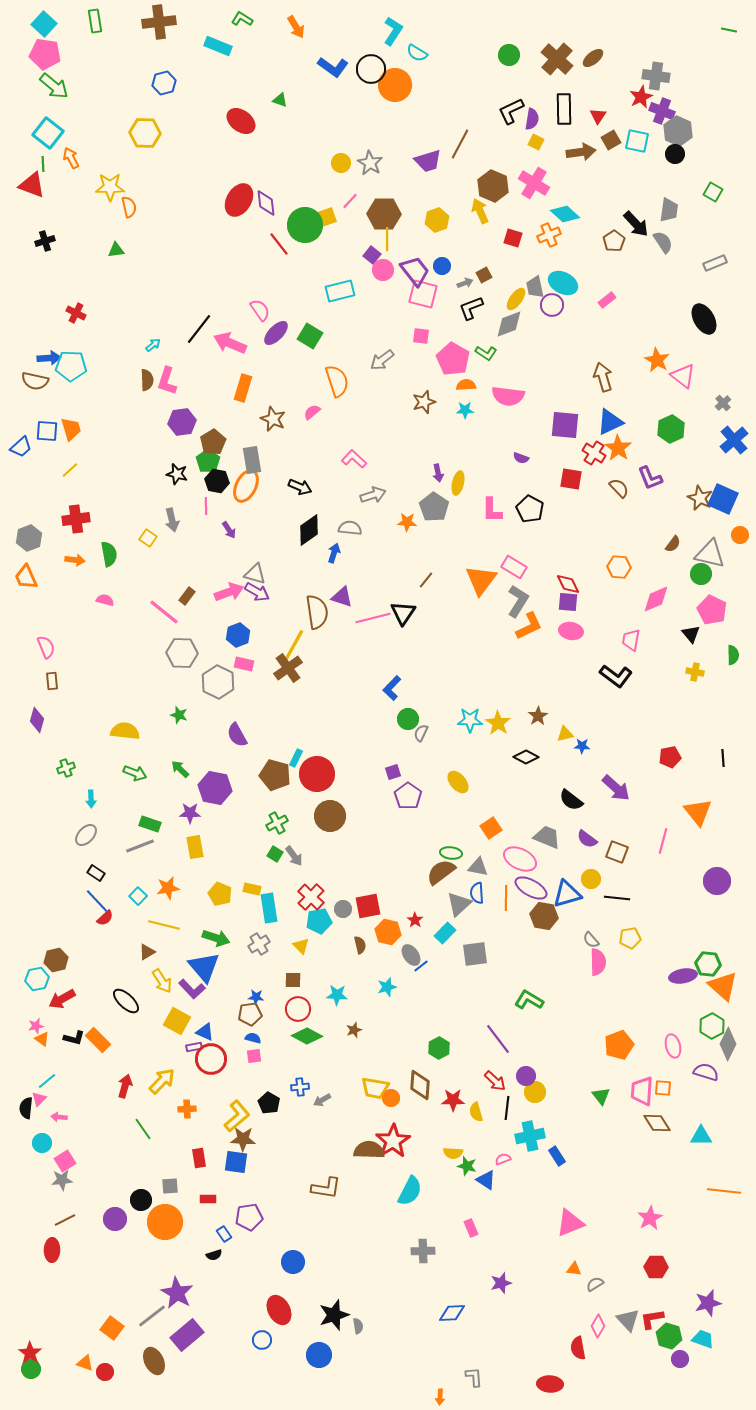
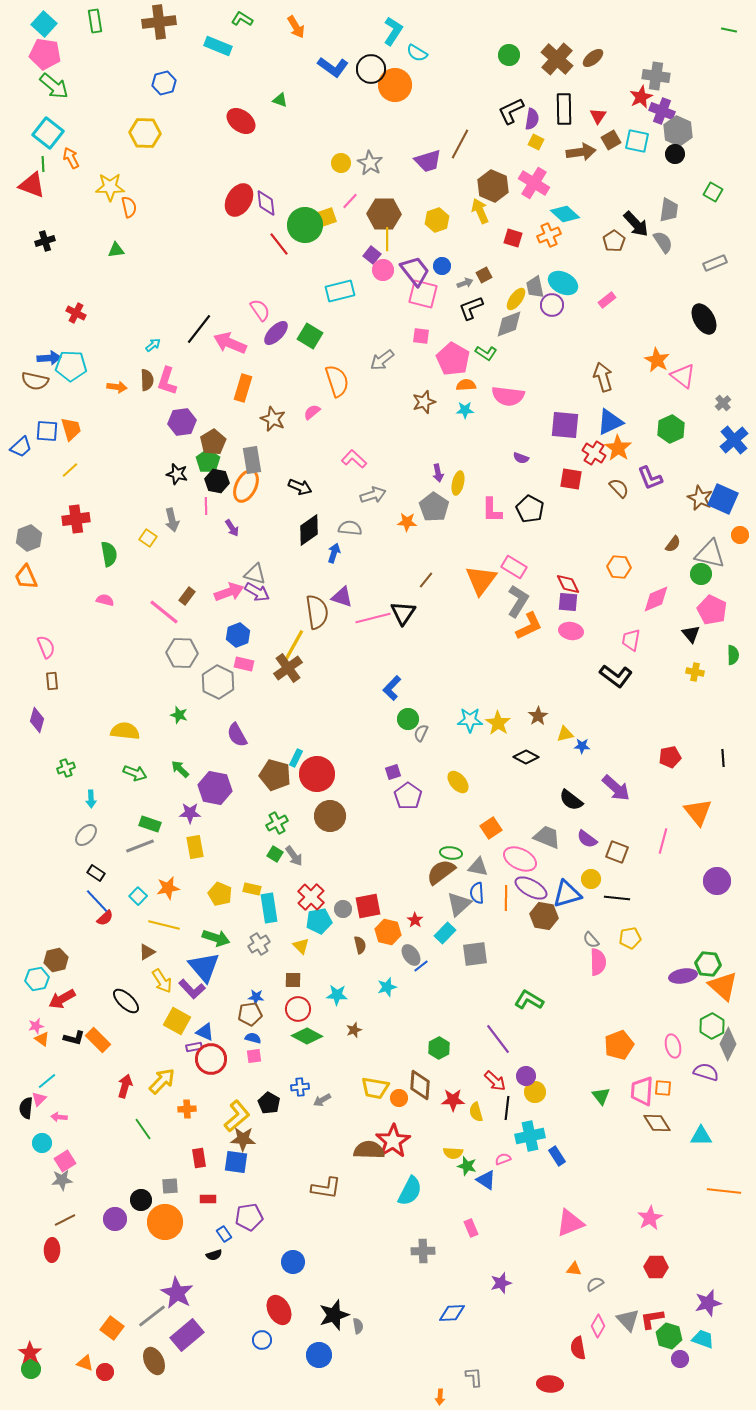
purple arrow at (229, 530): moved 3 px right, 2 px up
orange arrow at (75, 560): moved 42 px right, 173 px up
orange circle at (391, 1098): moved 8 px right
